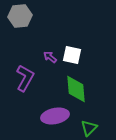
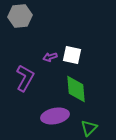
purple arrow: rotated 56 degrees counterclockwise
